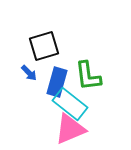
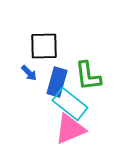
black square: rotated 16 degrees clockwise
